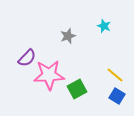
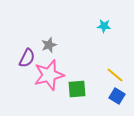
cyan star: rotated 16 degrees counterclockwise
gray star: moved 19 px left, 9 px down
purple semicircle: rotated 18 degrees counterclockwise
pink star: rotated 12 degrees counterclockwise
green square: rotated 24 degrees clockwise
